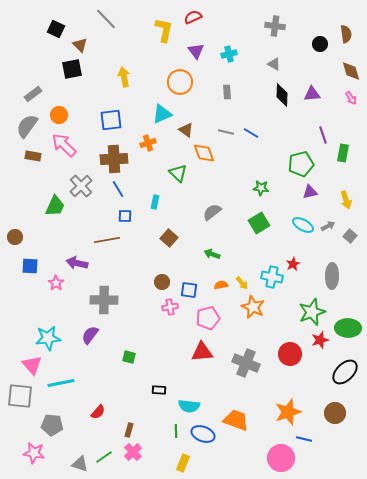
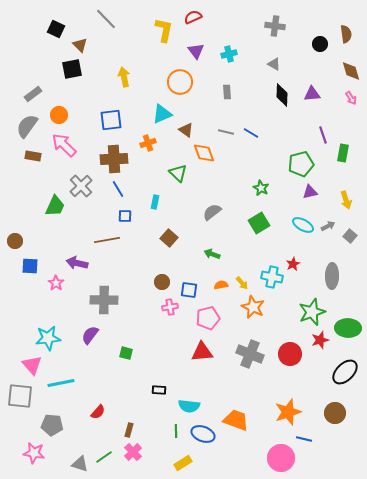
green star at (261, 188): rotated 21 degrees clockwise
brown circle at (15, 237): moved 4 px down
green square at (129, 357): moved 3 px left, 4 px up
gray cross at (246, 363): moved 4 px right, 9 px up
yellow rectangle at (183, 463): rotated 36 degrees clockwise
